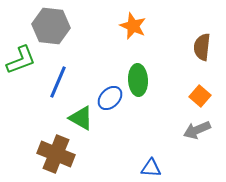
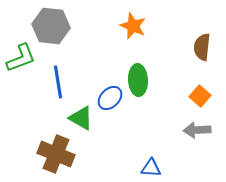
green L-shape: moved 2 px up
blue line: rotated 32 degrees counterclockwise
gray arrow: rotated 20 degrees clockwise
